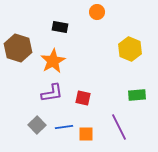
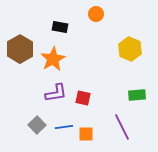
orange circle: moved 1 px left, 2 px down
brown hexagon: moved 2 px right, 1 px down; rotated 12 degrees clockwise
orange star: moved 2 px up
purple L-shape: moved 4 px right
purple line: moved 3 px right
